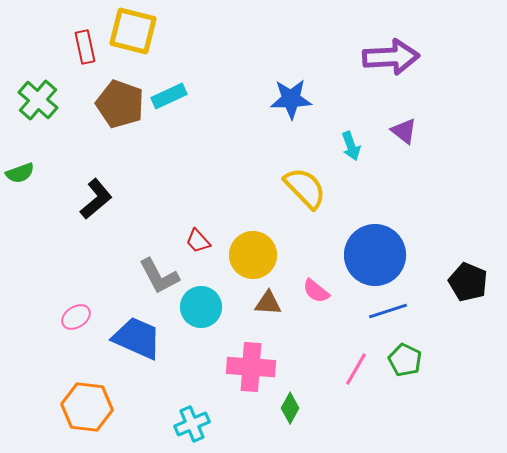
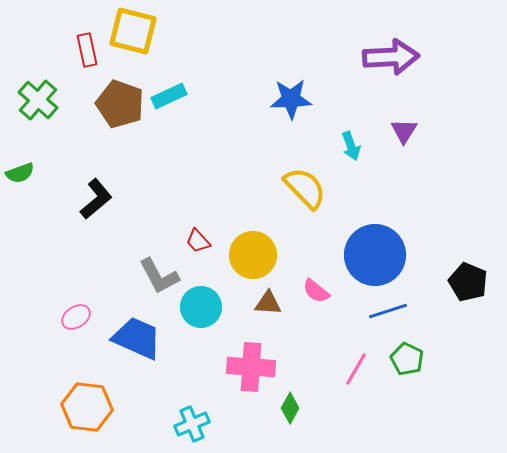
red rectangle: moved 2 px right, 3 px down
purple triangle: rotated 24 degrees clockwise
green pentagon: moved 2 px right, 1 px up
